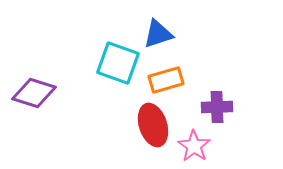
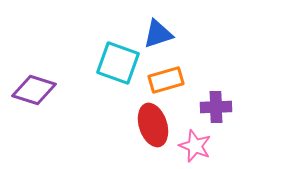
purple diamond: moved 3 px up
purple cross: moved 1 px left
pink star: moved 1 px right; rotated 12 degrees counterclockwise
